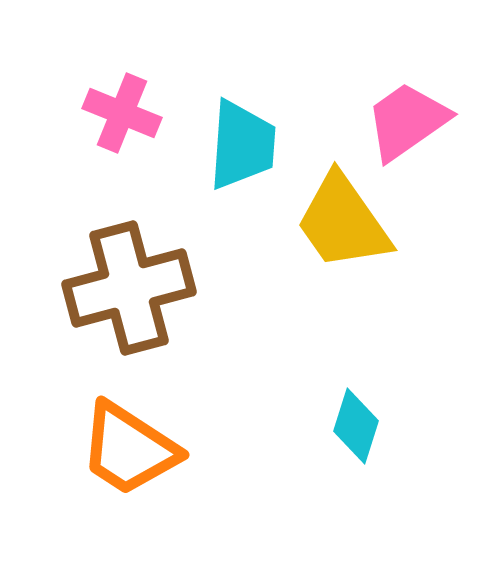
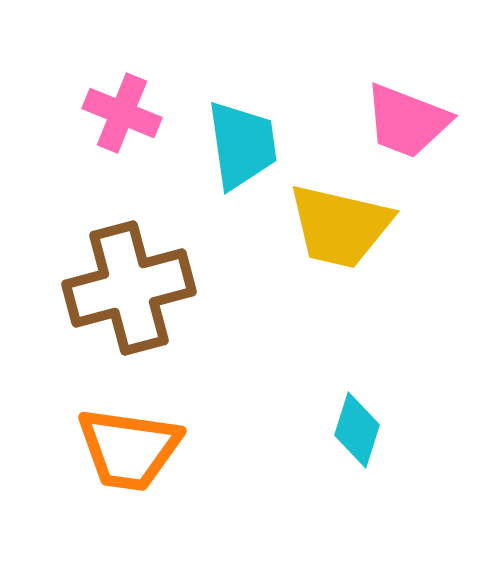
pink trapezoid: rotated 124 degrees counterclockwise
cyan trapezoid: rotated 12 degrees counterclockwise
yellow trapezoid: moved 3 px left, 4 px down; rotated 42 degrees counterclockwise
cyan diamond: moved 1 px right, 4 px down
orange trapezoid: rotated 25 degrees counterclockwise
